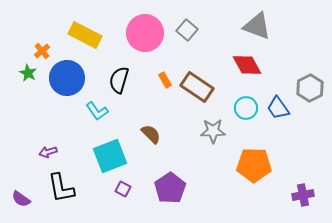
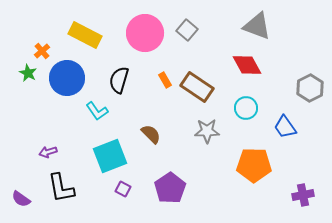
blue trapezoid: moved 7 px right, 19 px down
gray star: moved 6 px left
